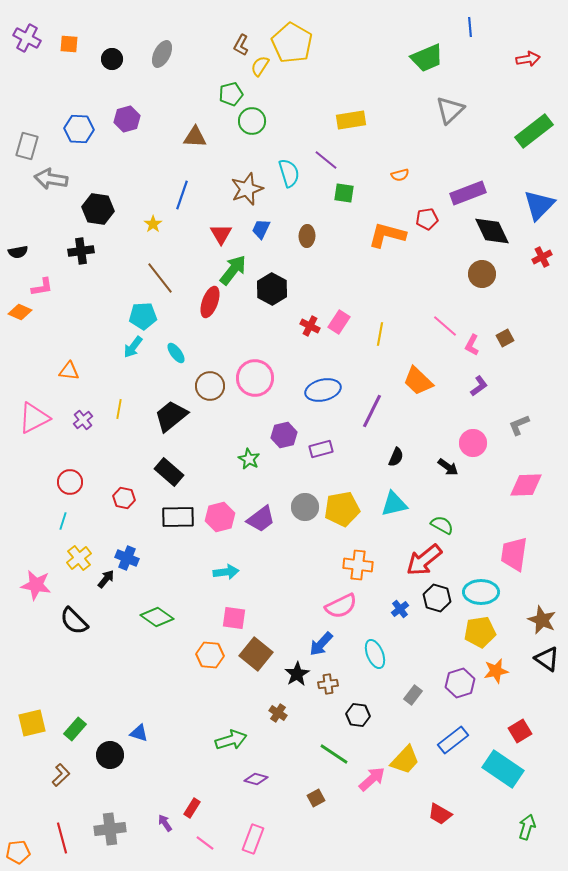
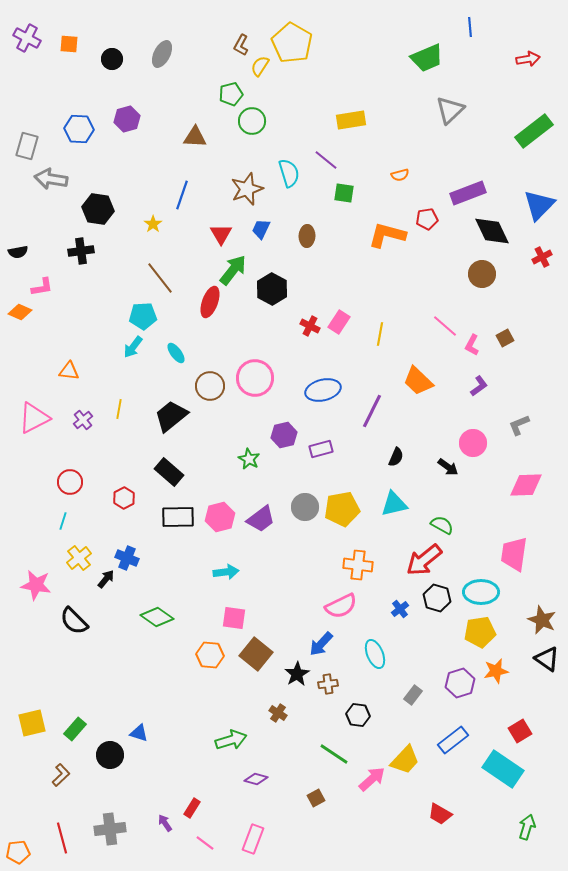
red hexagon at (124, 498): rotated 20 degrees clockwise
